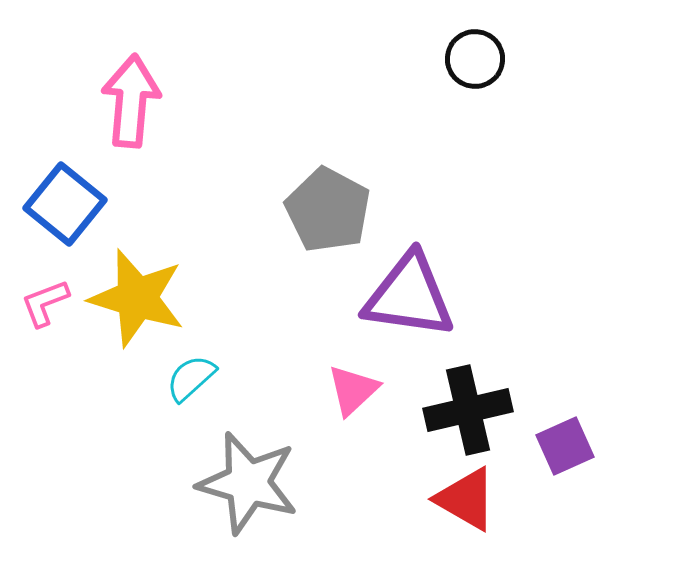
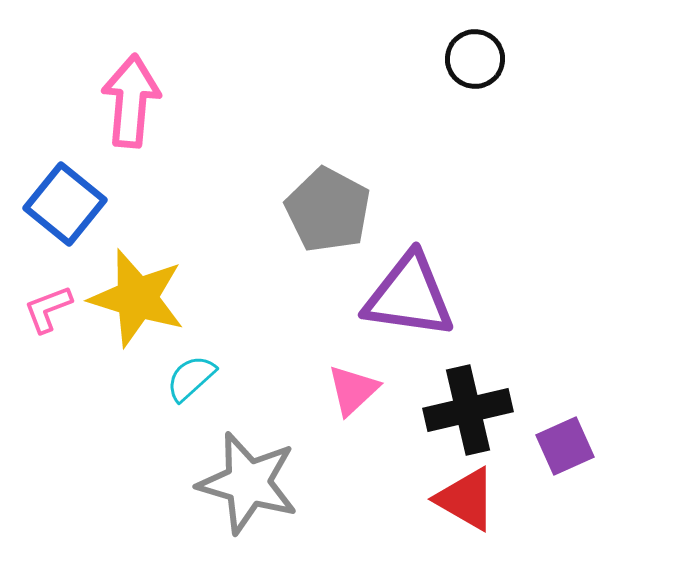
pink L-shape: moved 3 px right, 6 px down
